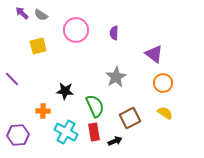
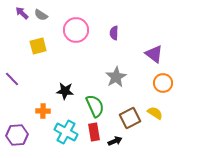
yellow semicircle: moved 10 px left
purple hexagon: moved 1 px left
